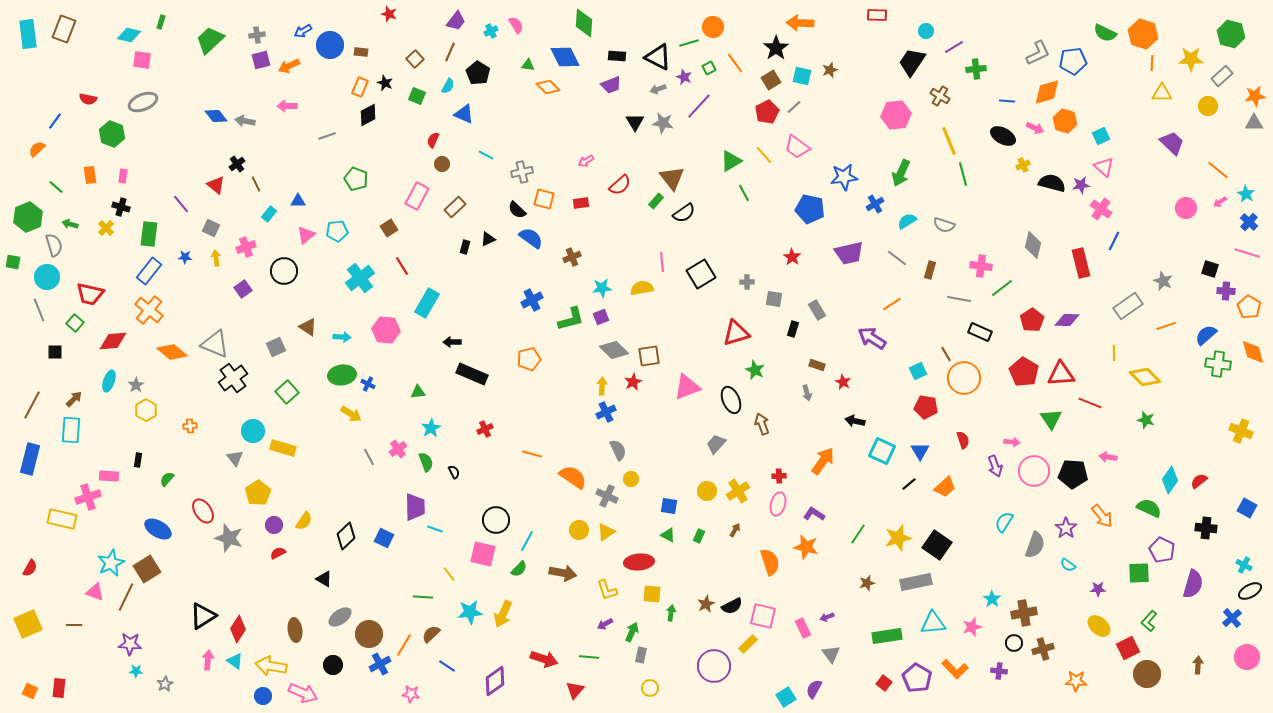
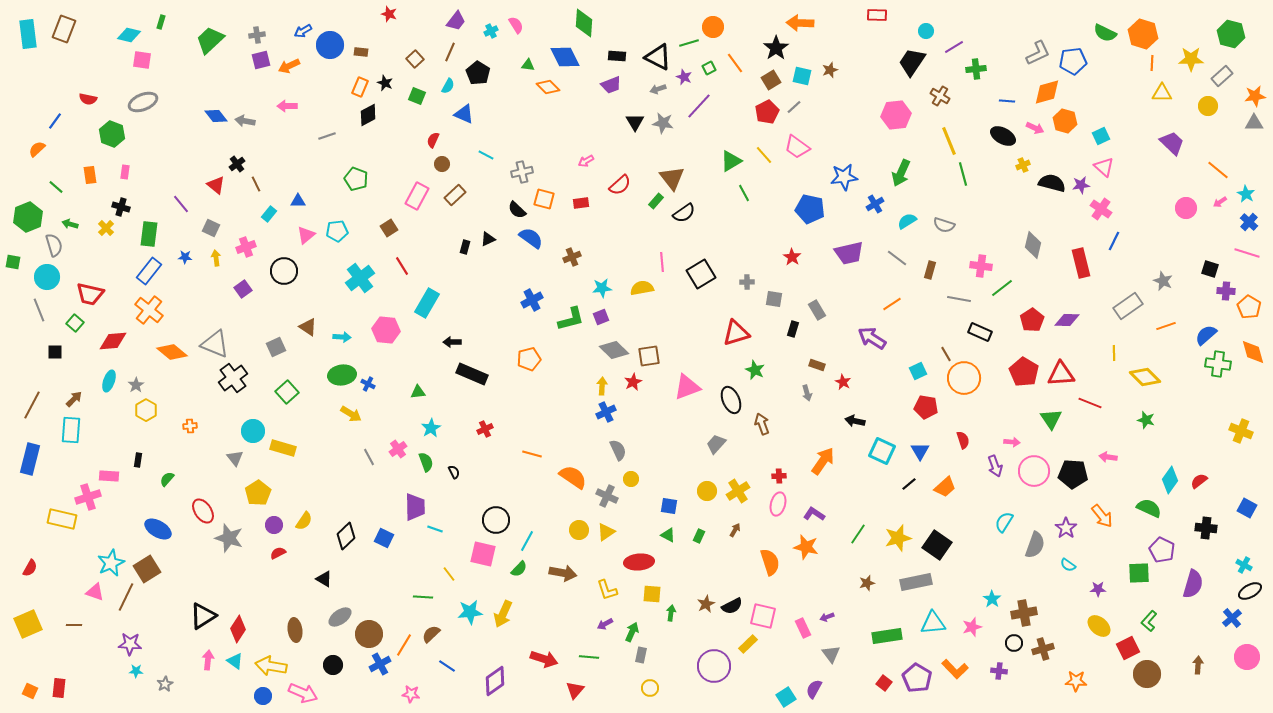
pink rectangle at (123, 176): moved 2 px right, 4 px up
brown rectangle at (455, 207): moved 12 px up
